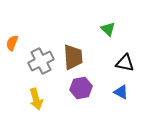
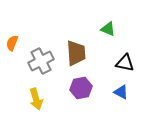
green triangle: rotated 21 degrees counterclockwise
brown trapezoid: moved 3 px right, 4 px up
